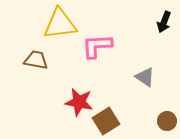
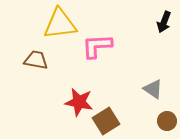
gray triangle: moved 8 px right, 12 px down
